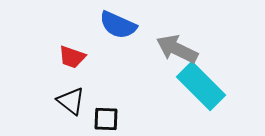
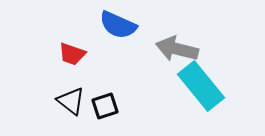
gray arrow: rotated 12 degrees counterclockwise
red trapezoid: moved 3 px up
cyan rectangle: rotated 6 degrees clockwise
black square: moved 1 px left, 13 px up; rotated 20 degrees counterclockwise
